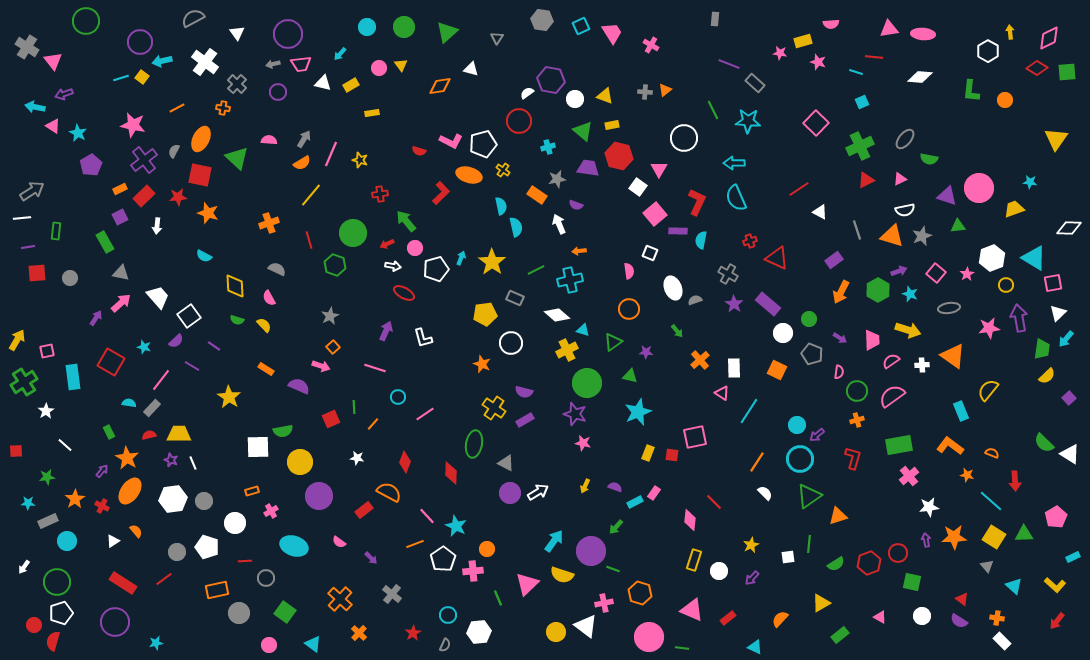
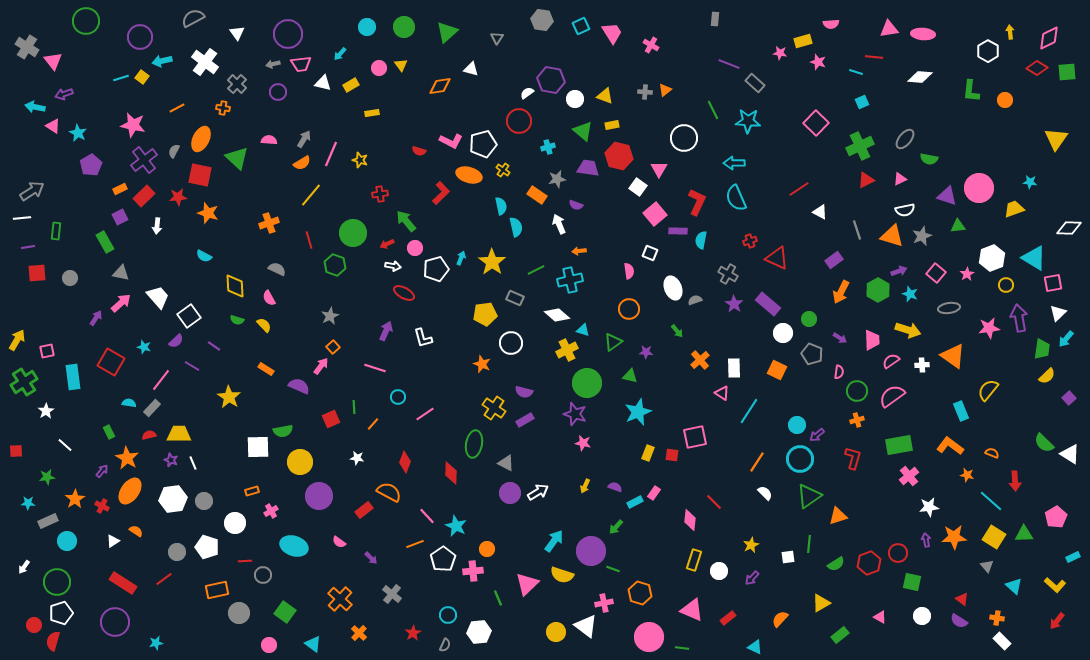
purple circle at (140, 42): moved 5 px up
pink arrow at (321, 366): rotated 72 degrees counterclockwise
orange semicircle at (136, 531): rotated 16 degrees counterclockwise
gray circle at (266, 578): moved 3 px left, 3 px up
